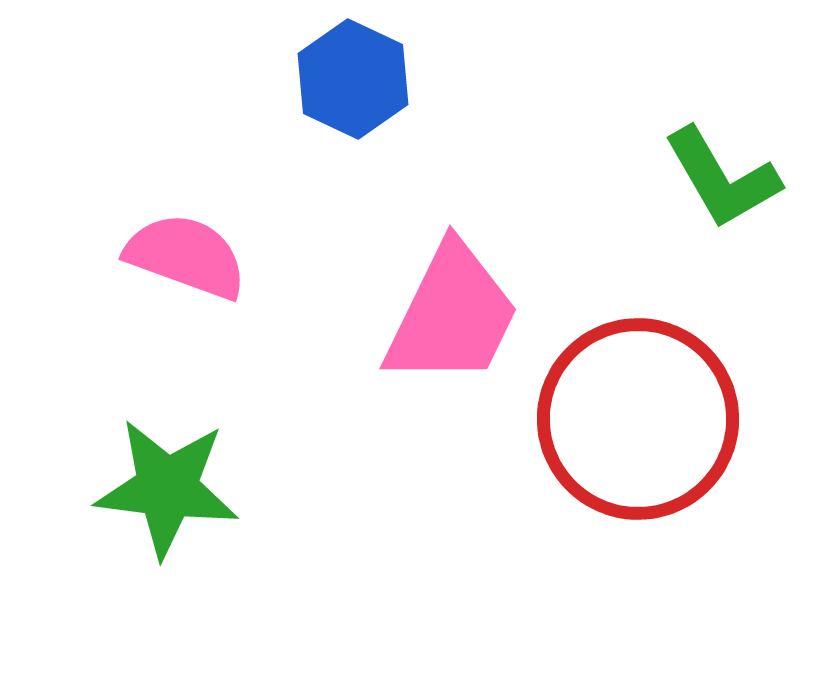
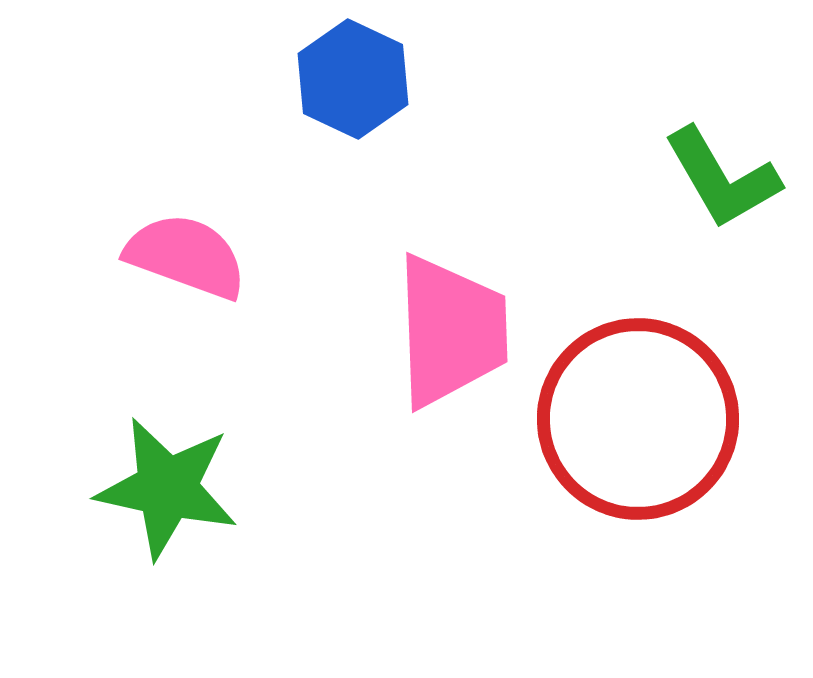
pink trapezoid: moved 1 px left, 16 px down; rotated 28 degrees counterclockwise
green star: rotated 5 degrees clockwise
